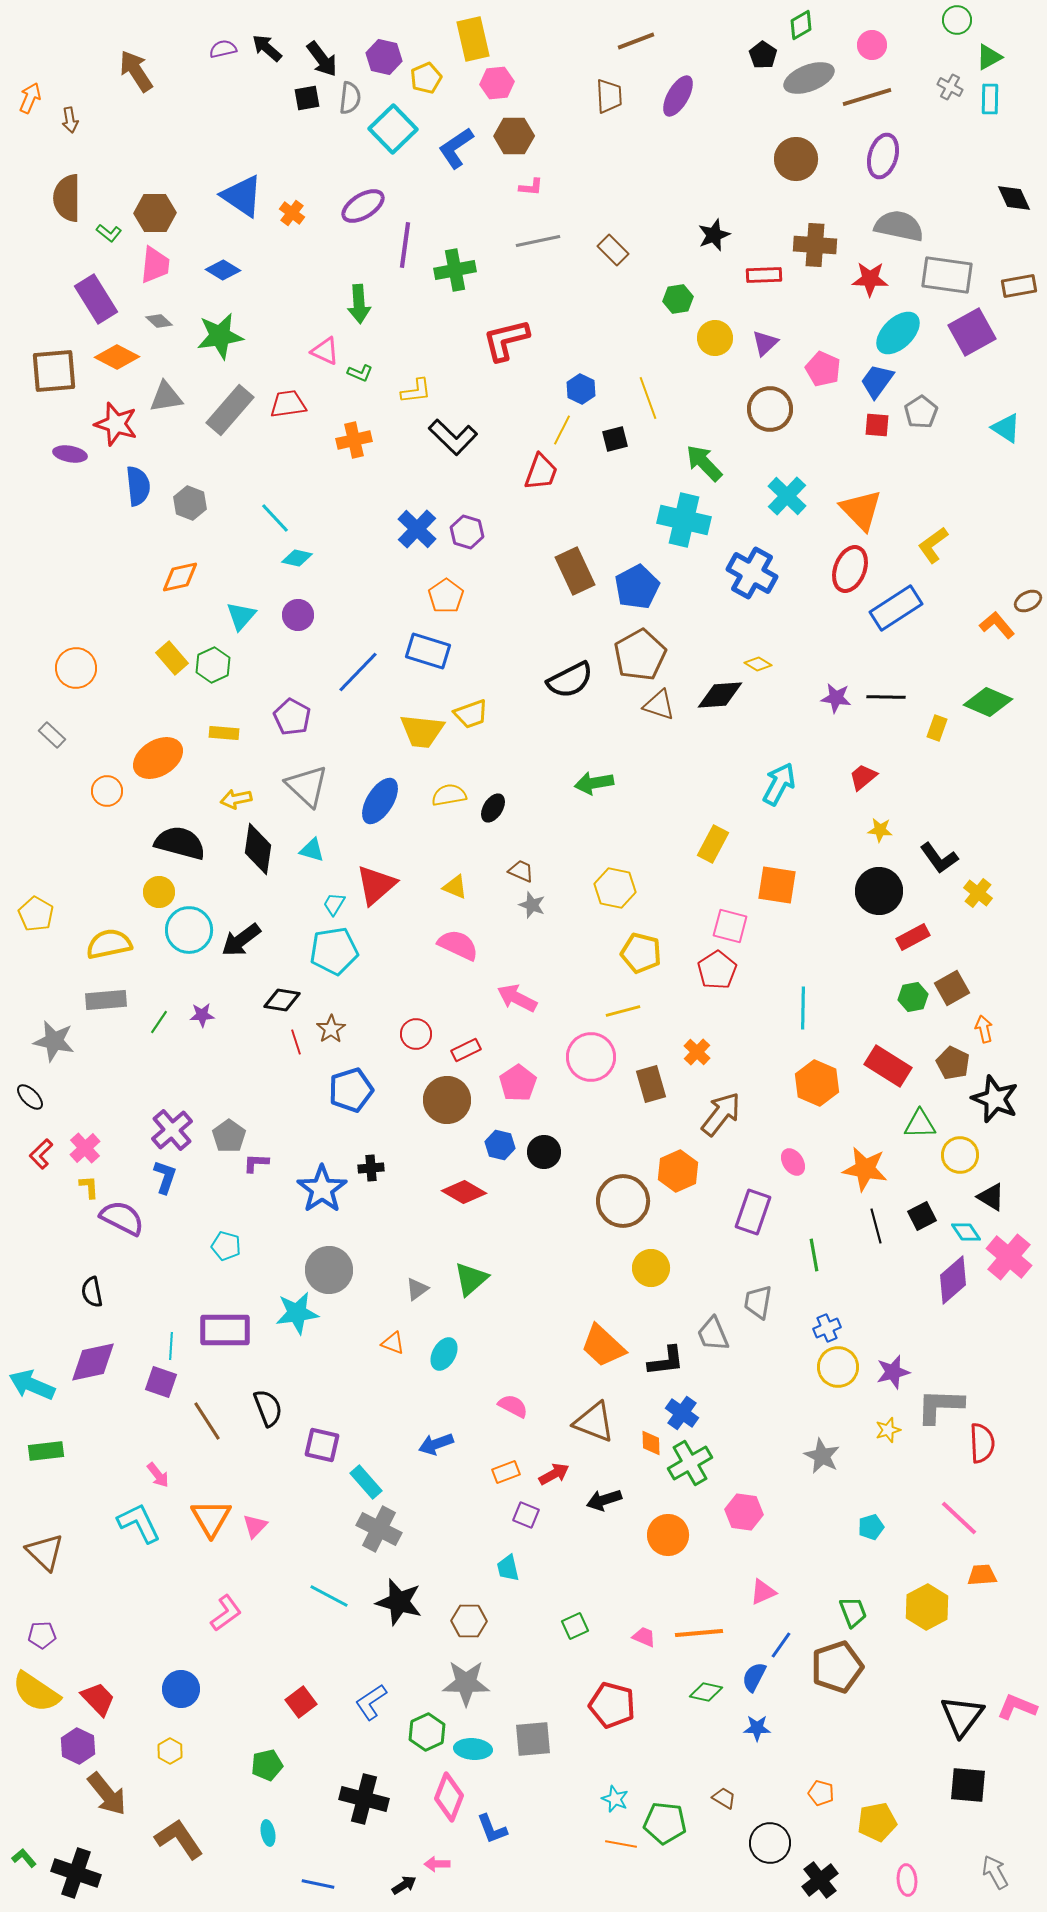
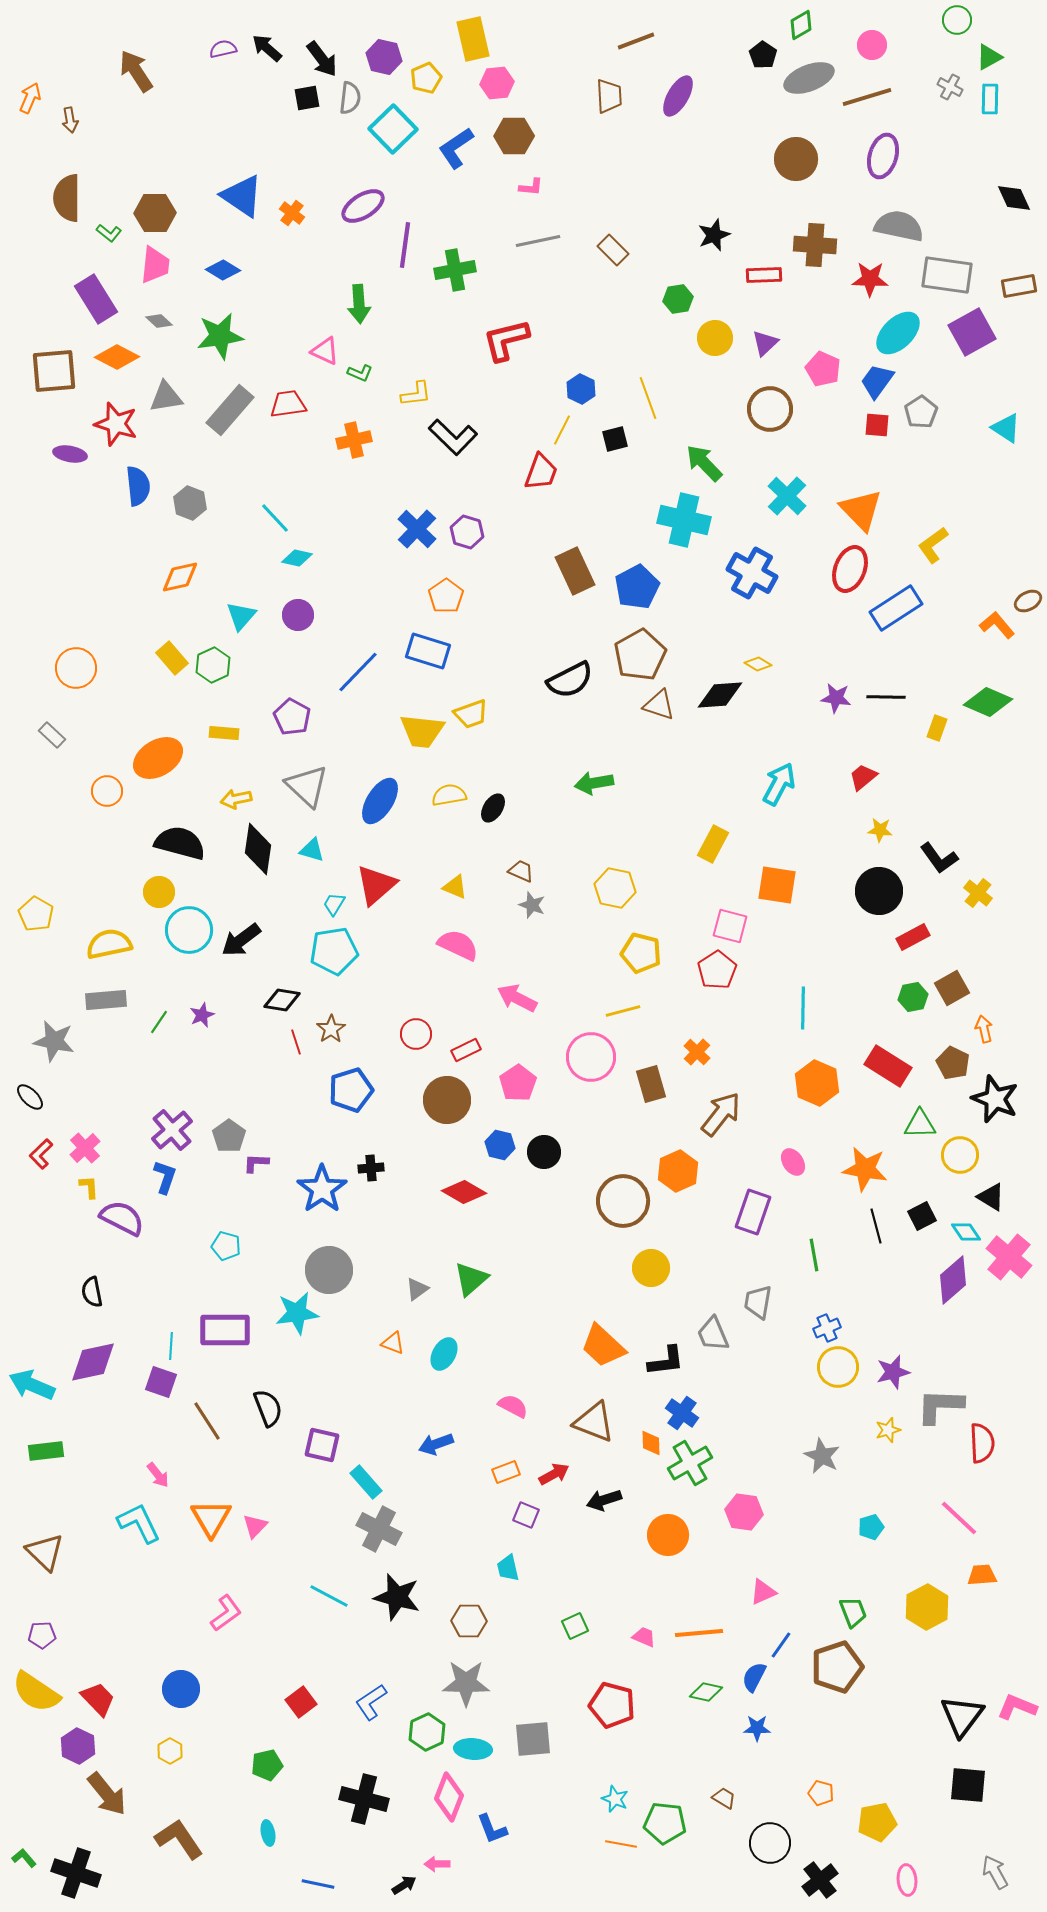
yellow L-shape at (416, 391): moved 3 px down
purple star at (202, 1015): rotated 20 degrees counterclockwise
black star at (399, 1602): moved 2 px left, 5 px up
